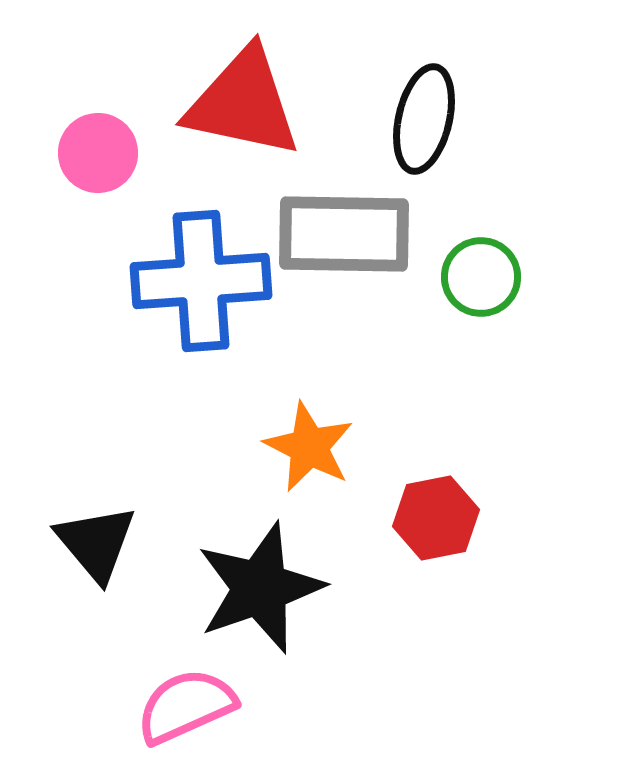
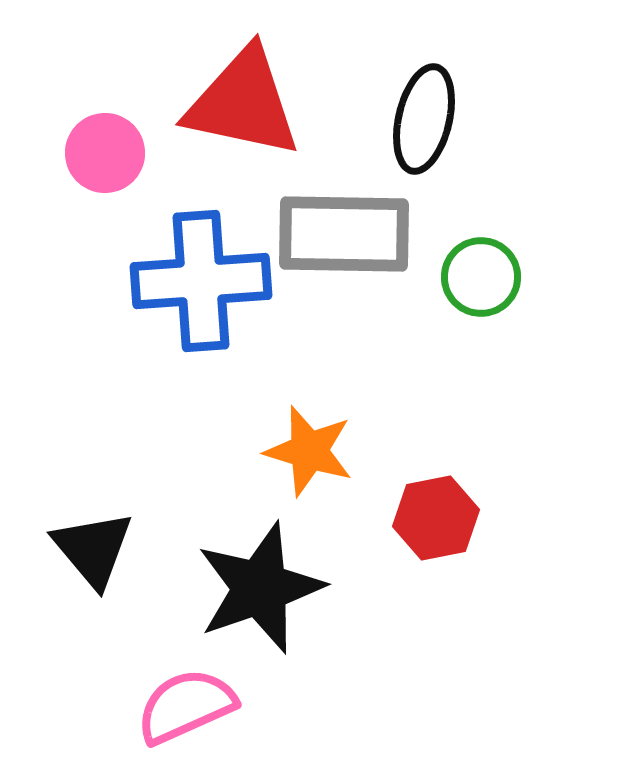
pink circle: moved 7 px right
orange star: moved 4 px down; rotated 10 degrees counterclockwise
black triangle: moved 3 px left, 6 px down
